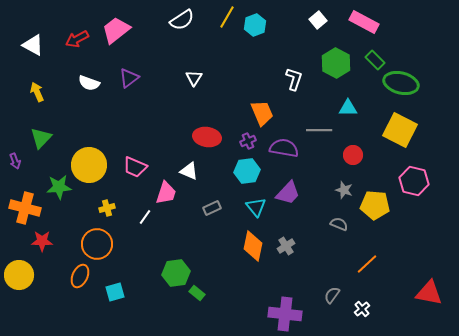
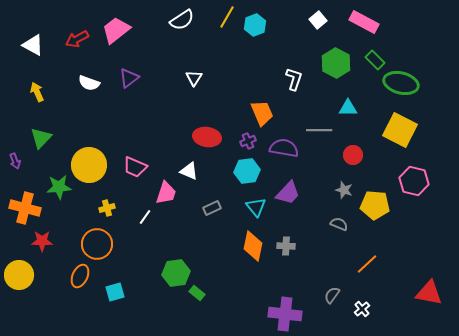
gray cross at (286, 246): rotated 36 degrees clockwise
